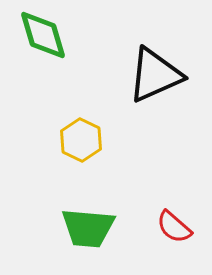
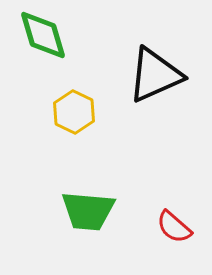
yellow hexagon: moved 7 px left, 28 px up
green trapezoid: moved 17 px up
